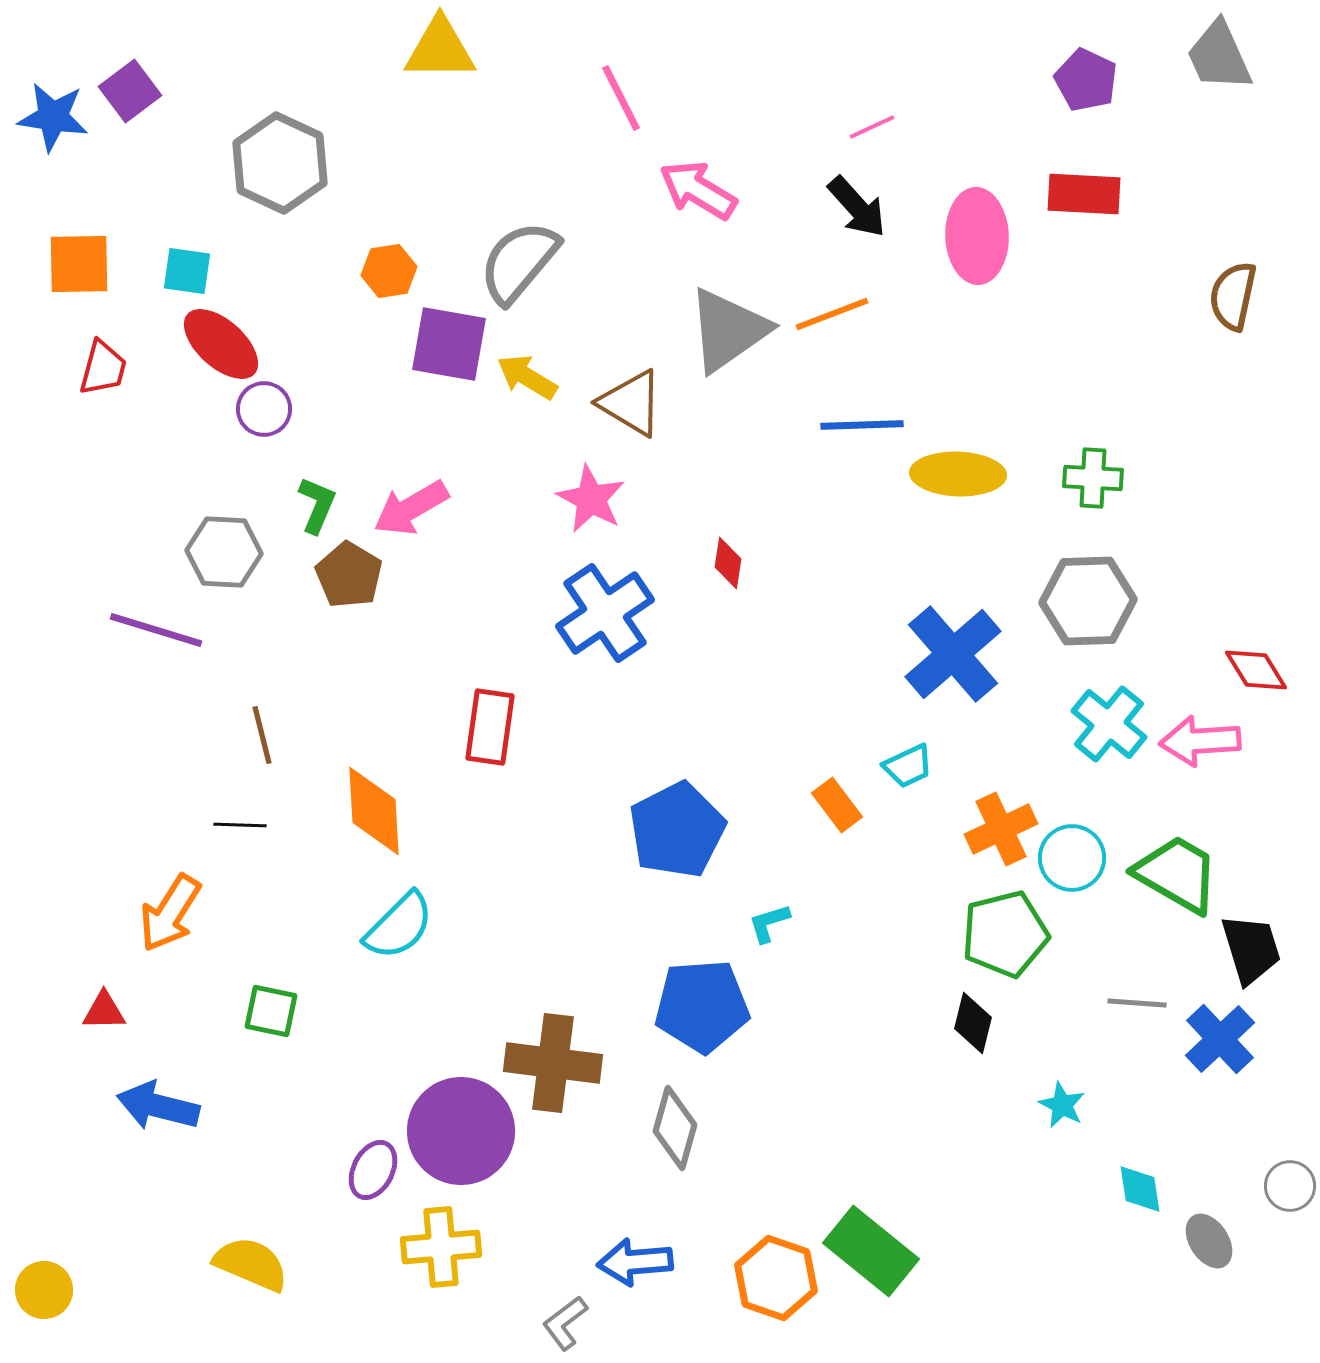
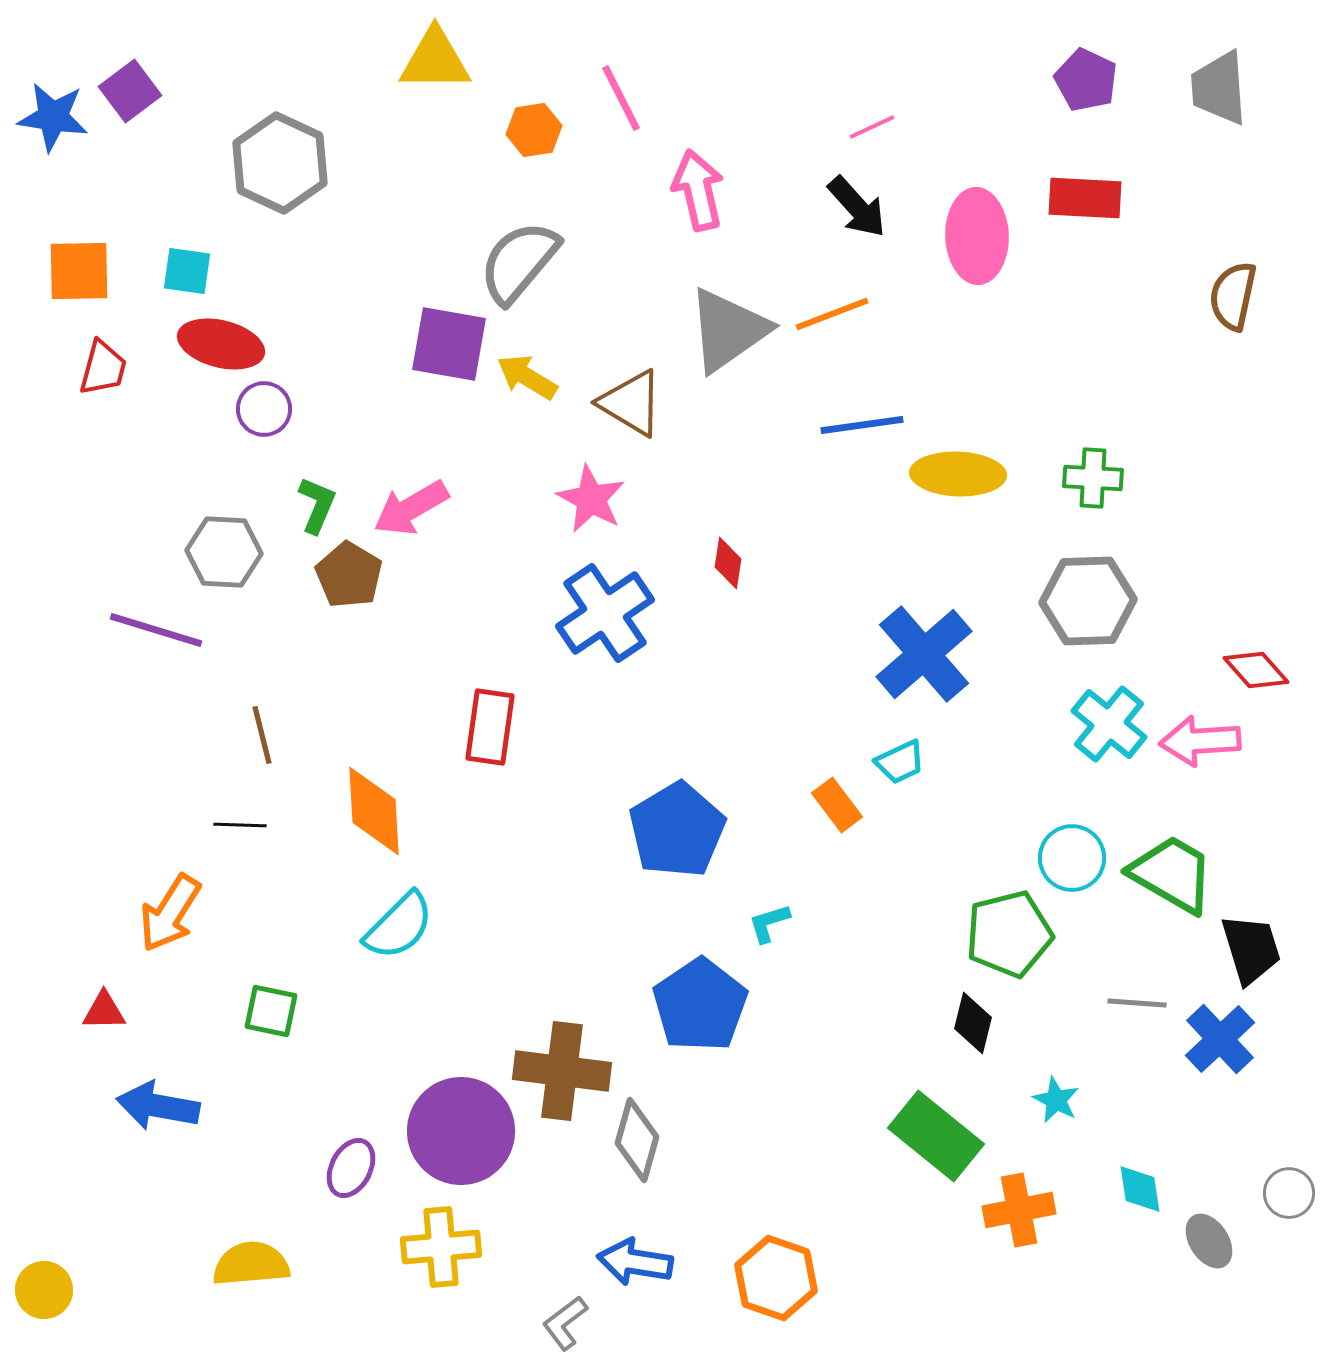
yellow triangle at (440, 49): moved 5 px left, 11 px down
gray trapezoid at (1219, 56): moved 32 px down; rotated 20 degrees clockwise
pink arrow at (698, 190): rotated 46 degrees clockwise
red rectangle at (1084, 194): moved 1 px right, 4 px down
orange square at (79, 264): moved 7 px down
orange hexagon at (389, 271): moved 145 px right, 141 px up
red ellipse at (221, 344): rotated 28 degrees counterclockwise
blue line at (862, 425): rotated 6 degrees counterclockwise
blue cross at (953, 654): moved 29 px left
red diamond at (1256, 670): rotated 10 degrees counterclockwise
cyan trapezoid at (908, 766): moved 8 px left, 4 px up
orange cross at (1001, 829): moved 18 px right, 381 px down; rotated 14 degrees clockwise
blue pentagon at (677, 830): rotated 4 degrees counterclockwise
green trapezoid at (1177, 874): moved 5 px left
green pentagon at (1005, 934): moved 4 px right
blue pentagon at (702, 1006): moved 2 px left, 1 px up; rotated 30 degrees counterclockwise
brown cross at (553, 1063): moved 9 px right, 8 px down
cyan star at (1062, 1105): moved 6 px left, 5 px up
blue arrow at (158, 1106): rotated 4 degrees counterclockwise
gray diamond at (675, 1128): moved 38 px left, 12 px down
purple ellipse at (373, 1170): moved 22 px left, 2 px up
gray circle at (1290, 1186): moved 1 px left, 7 px down
green rectangle at (871, 1251): moved 65 px right, 115 px up
blue arrow at (635, 1262): rotated 14 degrees clockwise
yellow semicircle at (251, 1264): rotated 28 degrees counterclockwise
